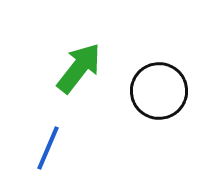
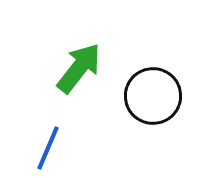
black circle: moved 6 px left, 5 px down
